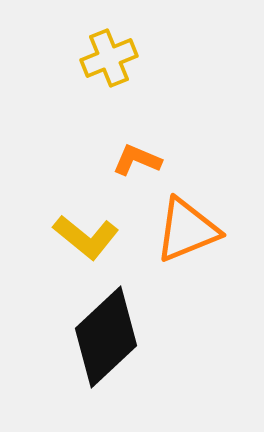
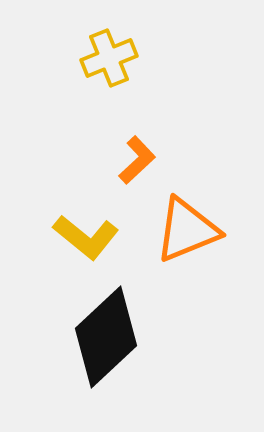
orange L-shape: rotated 114 degrees clockwise
